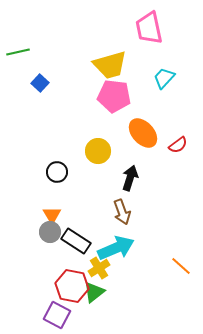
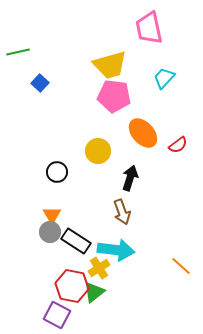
cyan arrow: moved 2 px down; rotated 30 degrees clockwise
